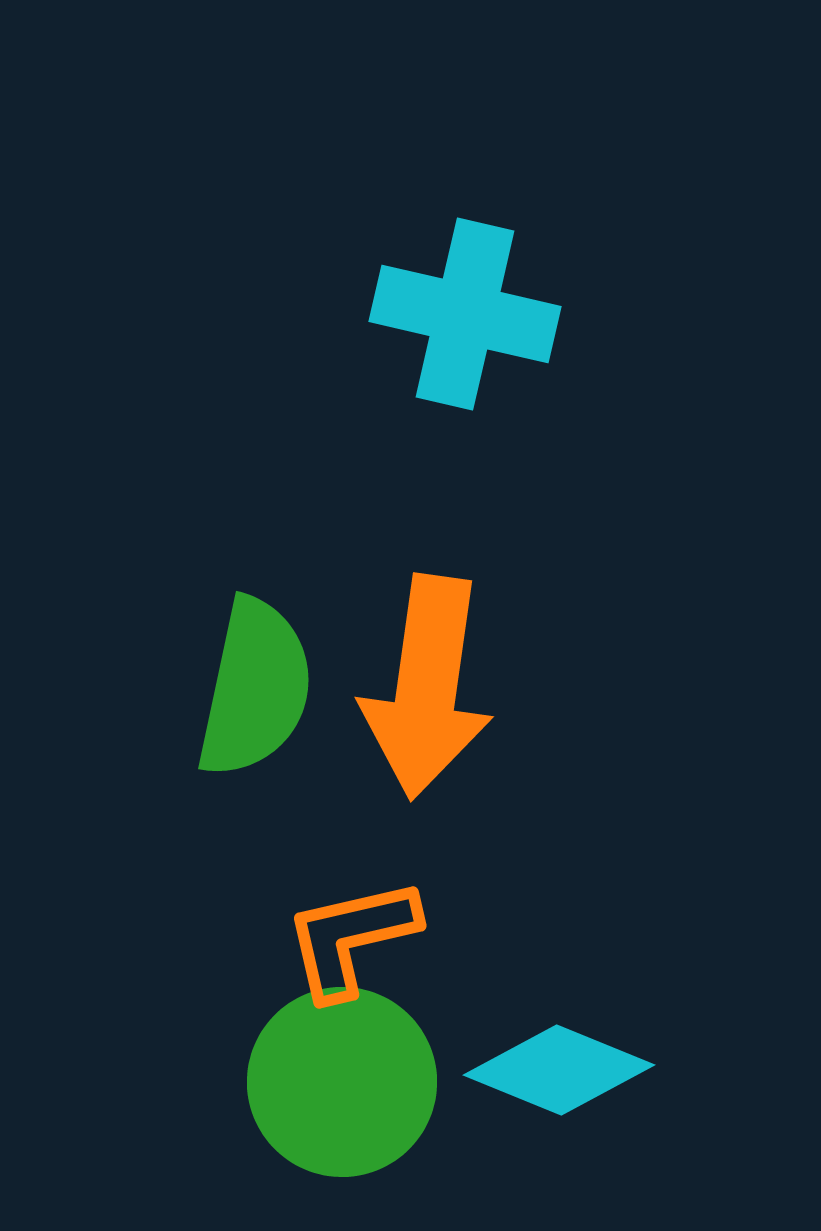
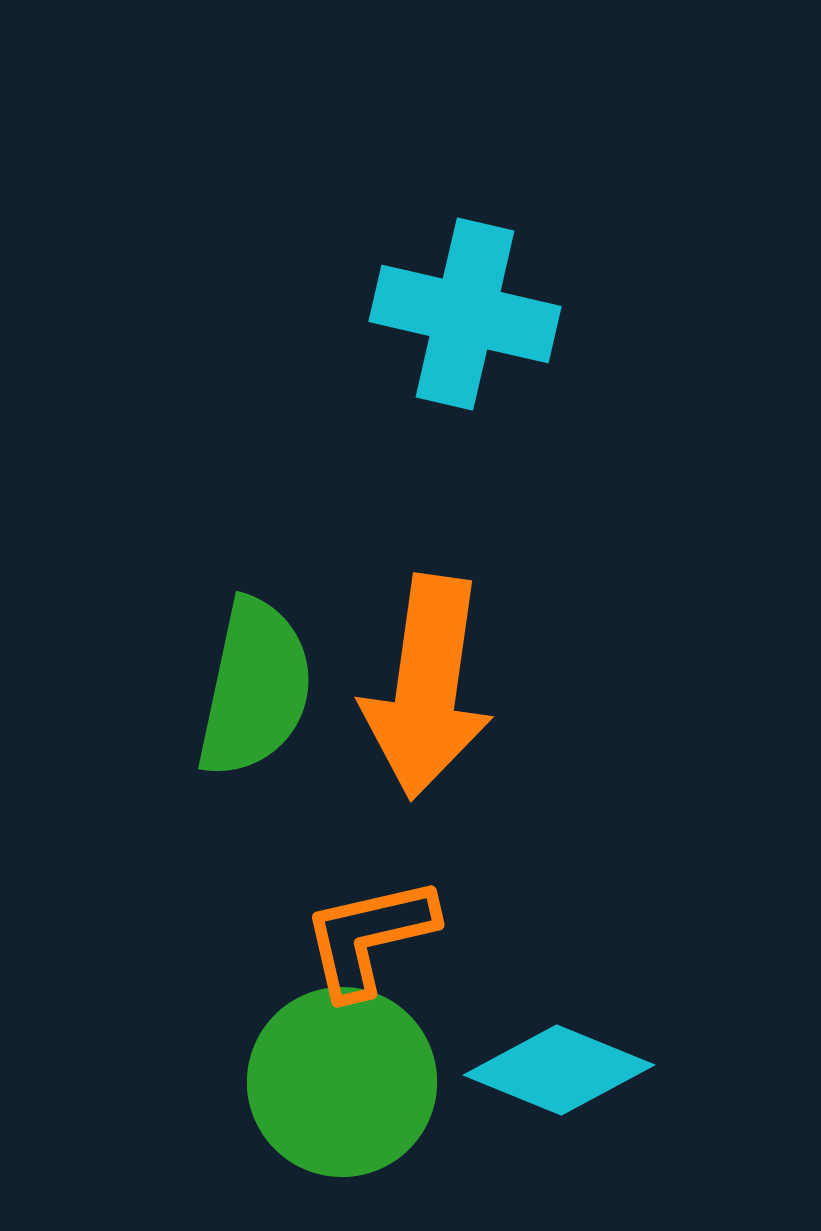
orange L-shape: moved 18 px right, 1 px up
